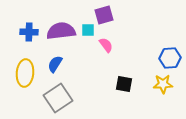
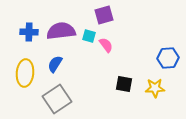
cyan square: moved 1 px right, 6 px down; rotated 16 degrees clockwise
blue hexagon: moved 2 px left
yellow star: moved 8 px left, 4 px down
gray square: moved 1 px left, 1 px down
